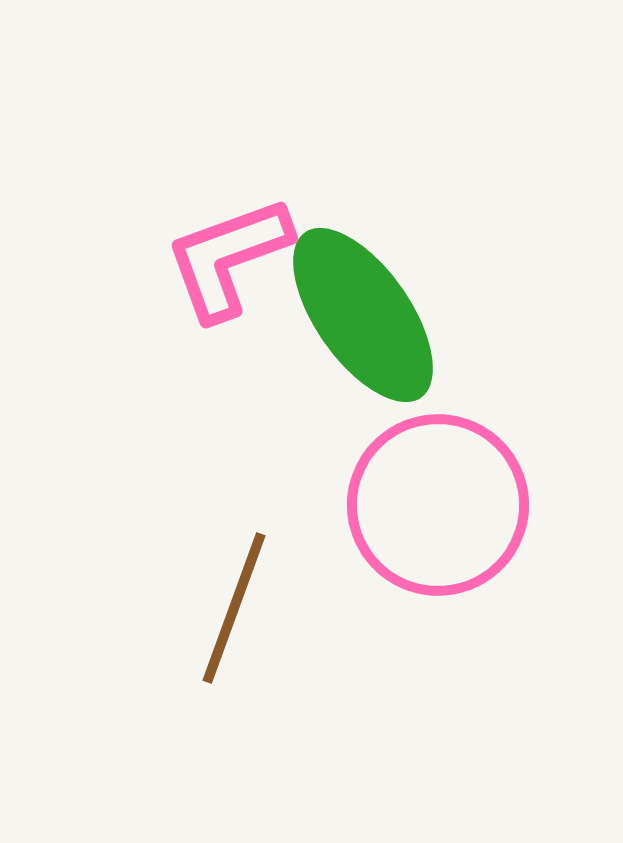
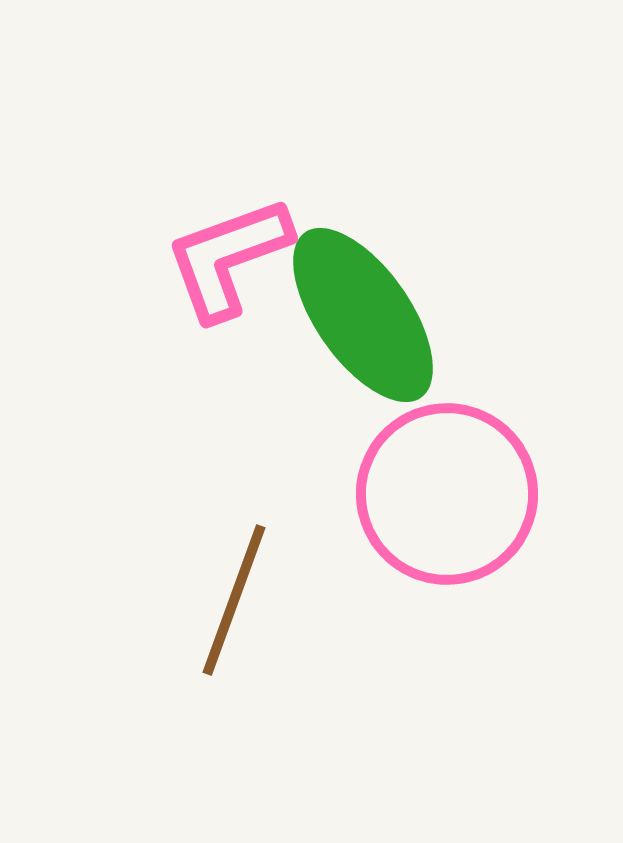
pink circle: moved 9 px right, 11 px up
brown line: moved 8 px up
